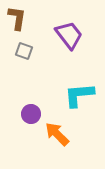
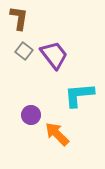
brown L-shape: moved 2 px right
purple trapezoid: moved 15 px left, 20 px down
gray square: rotated 18 degrees clockwise
purple circle: moved 1 px down
